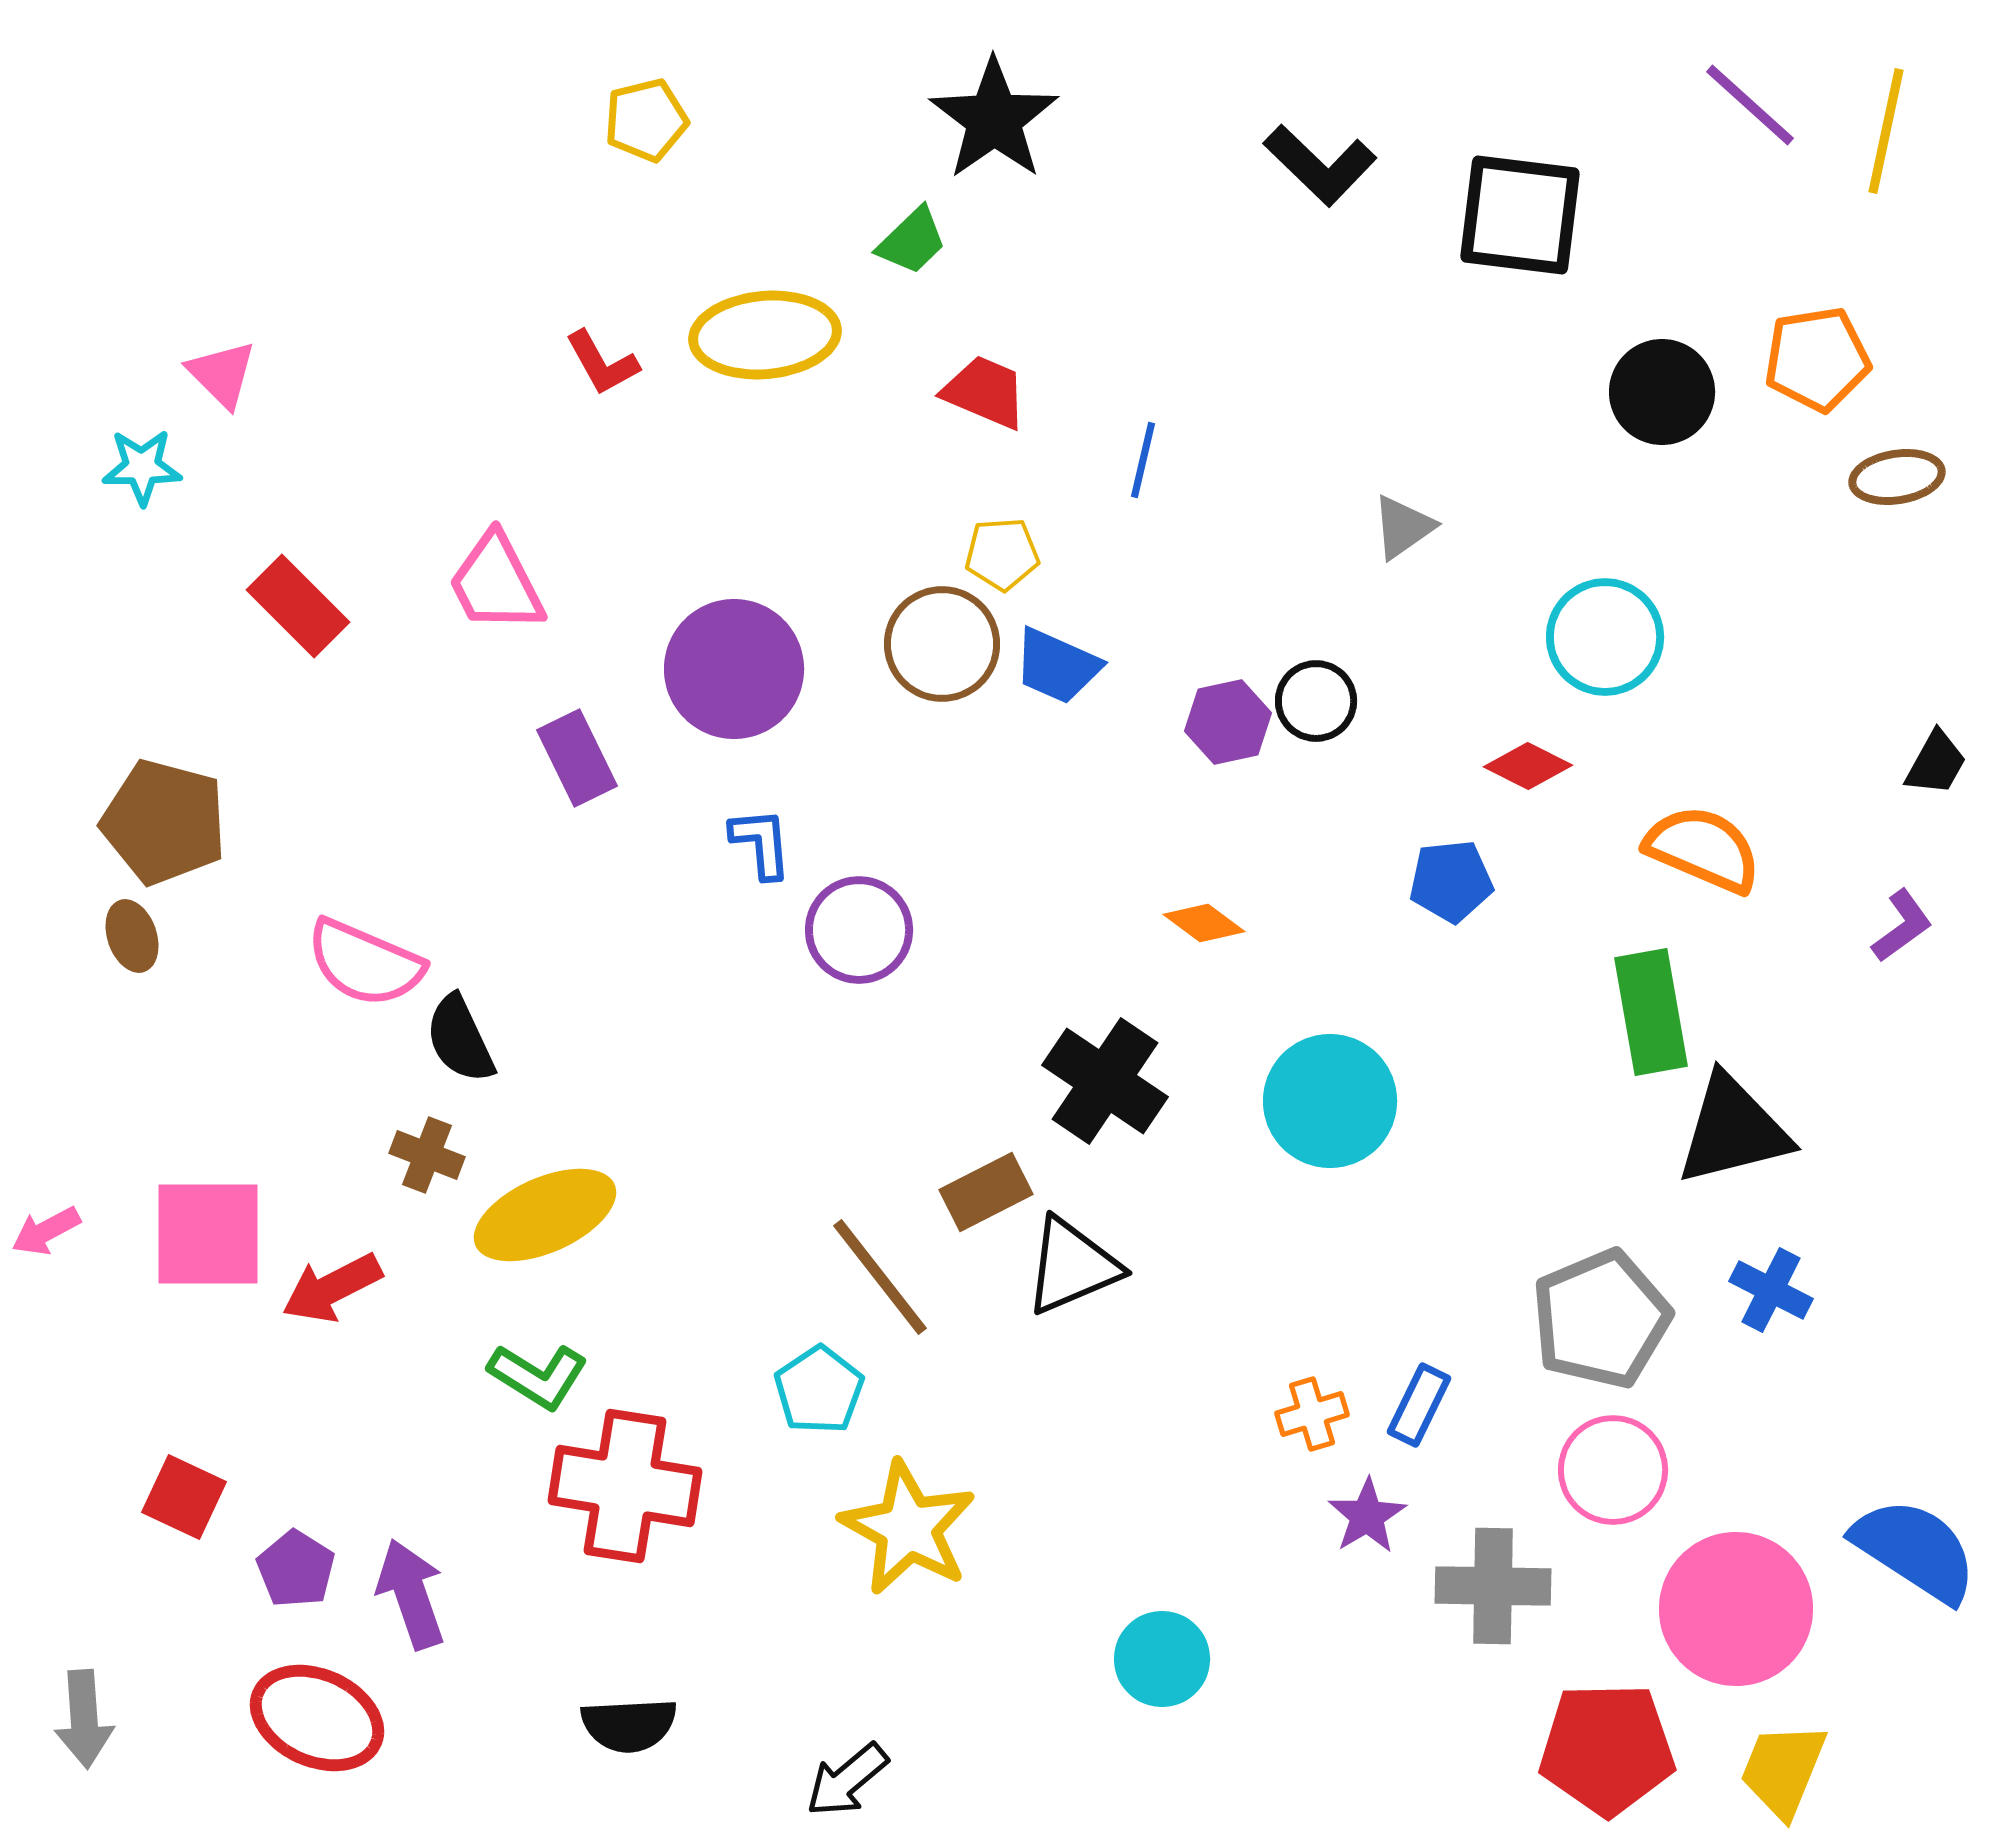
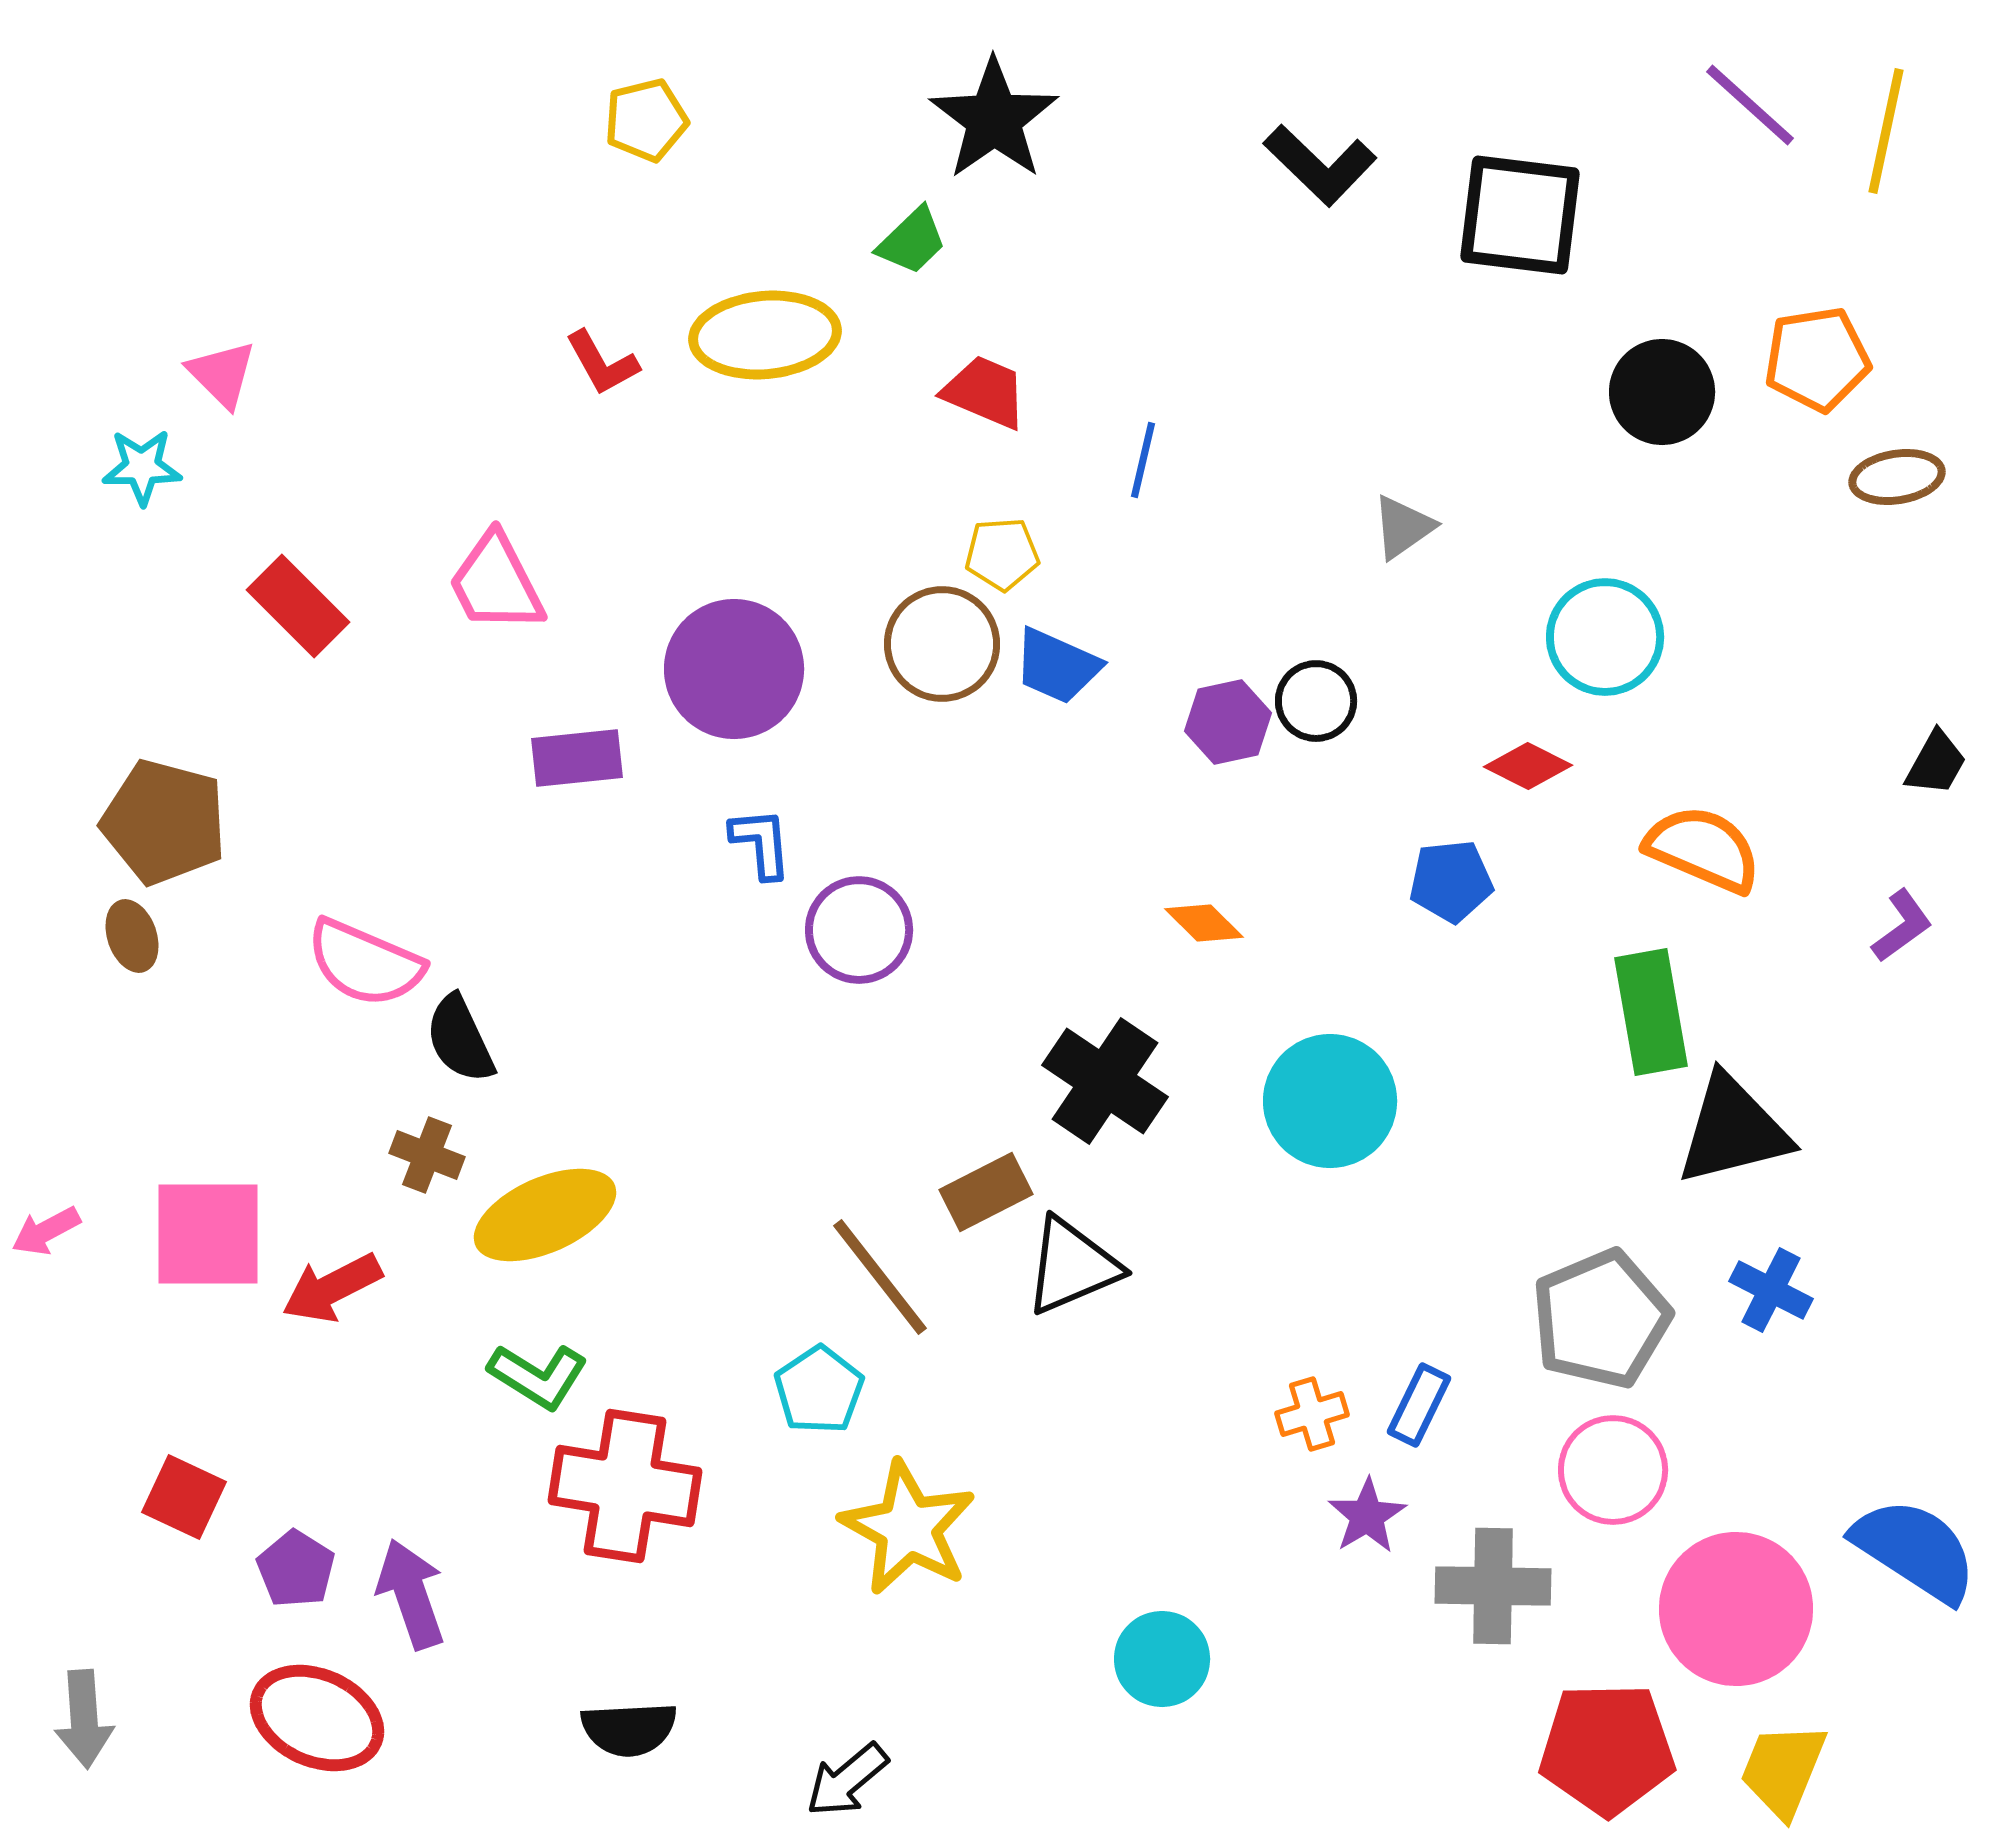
purple rectangle at (577, 758): rotated 70 degrees counterclockwise
orange diamond at (1204, 923): rotated 8 degrees clockwise
black semicircle at (629, 1725): moved 4 px down
